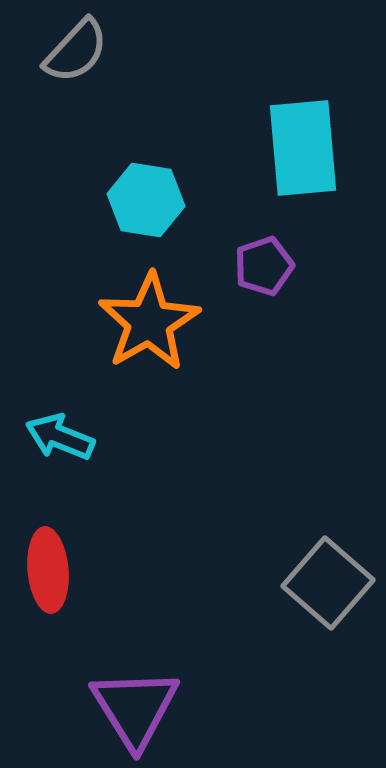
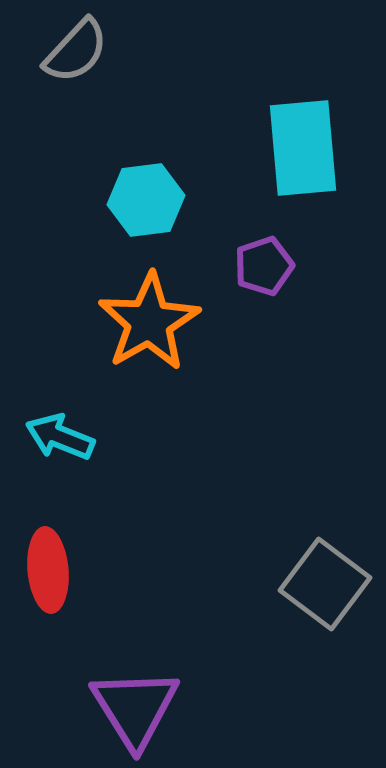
cyan hexagon: rotated 16 degrees counterclockwise
gray square: moved 3 px left, 1 px down; rotated 4 degrees counterclockwise
